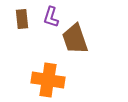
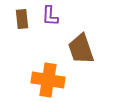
purple L-shape: moved 1 px left, 1 px up; rotated 15 degrees counterclockwise
brown trapezoid: moved 6 px right, 10 px down
